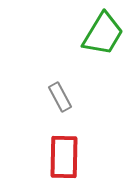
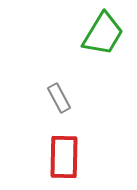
gray rectangle: moved 1 px left, 1 px down
